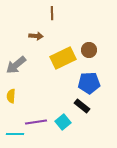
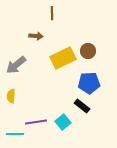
brown circle: moved 1 px left, 1 px down
